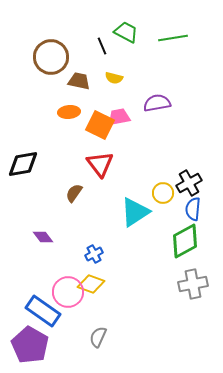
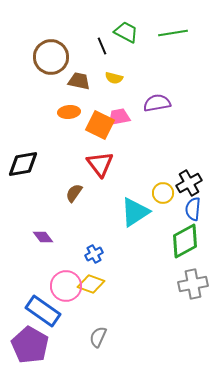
green line: moved 5 px up
pink circle: moved 2 px left, 6 px up
